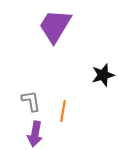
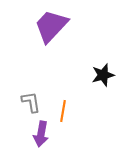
purple trapezoid: moved 4 px left; rotated 12 degrees clockwise
gray L-shape: moved 1 px down
purple arrow: moved 6 px right
